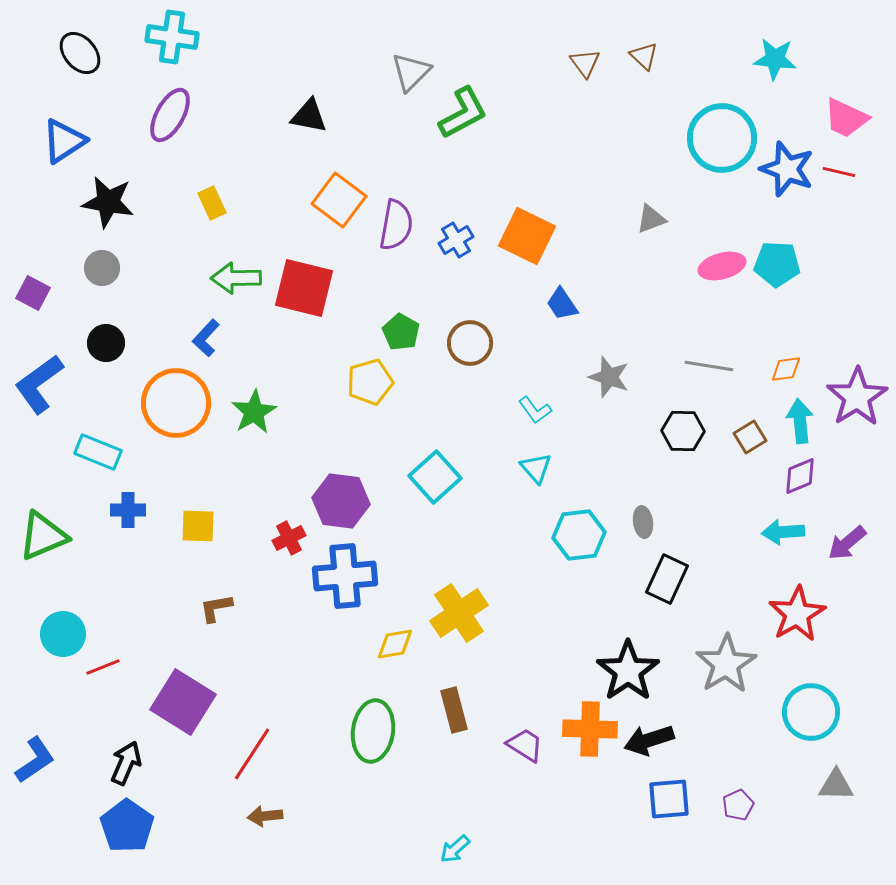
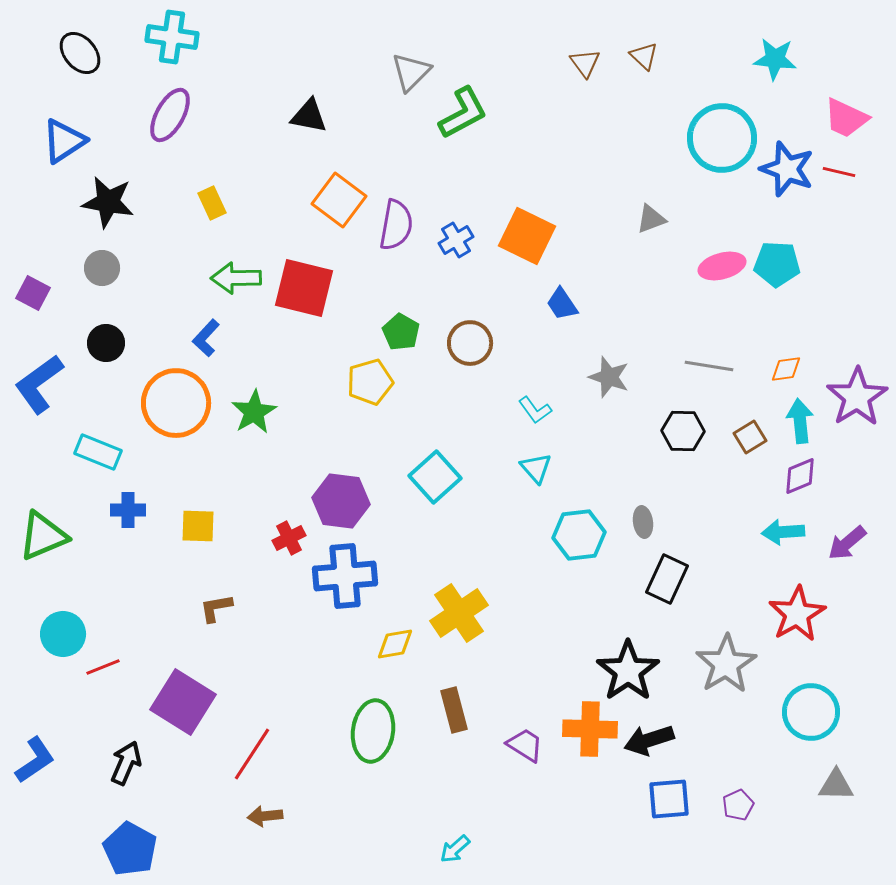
blue pentagon at (127, 826): moved 3 px right, 23 px down; rotated 6 degrees counterclockwise
